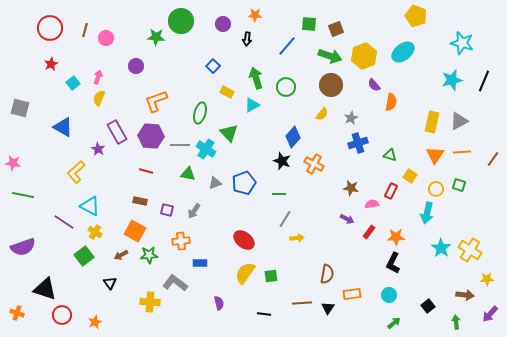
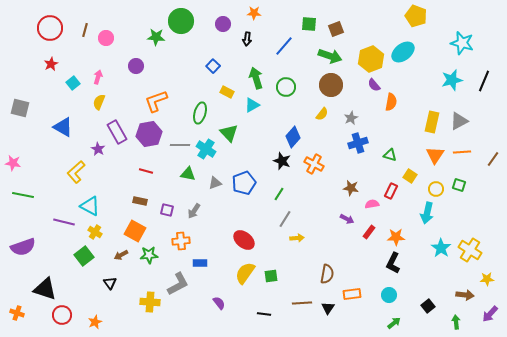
orange star at (255, 15): moved 1 px left, 2 px up
blue line at (287, 46): moved 3 px left
yellow hexagon at (364, 56): moved 7 px right, 3 px down
yellow semicircle at (99, 98): moved 4 px down
purple hexagon at (151, 136): moved 2 px left, 2 px up; rotated 15 degrees counterclockwise
green line at (279, 194): rotated 56 degrees counterclockwise
purple line at (64, 222): rotated 20 degrees counterclockwise
gray L-shape at (175, 283): moved 3 px right, 1 px down; rotated 115 degrees clockwise
purple semicircle at (219, 303): rotated 24 degrees counterclockwise
